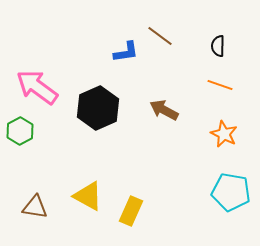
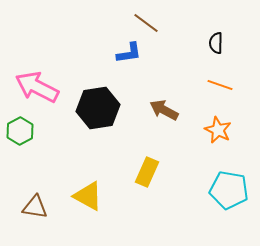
brown line: moved 14 px left, 13 px up
black semicircle: moved 2 px left, 3 px up
blue L-shape: moved 3 px right, 1 px down
pink arrow: rotated 9 degrees counterclockwise
black hexagon: rotated 15 degrees clockwise
orange star: moved 6 px left, 4 px up
cyan pentagon: moved 2 px left, 2 px up
yellow rectangle: moved 16 px right, 39 px up
